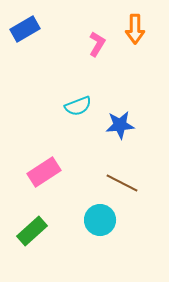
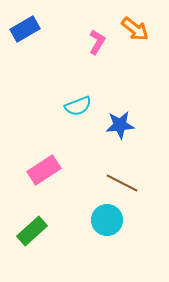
orange arrow: rotated 52 degrees counterclockwise
pink L-shape: moved 2 px up
pink rectangle: moved 2 px up
cyan circle: moved 7 px right
